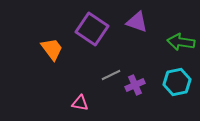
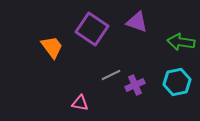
orange trapezoid: moved 2 px up
